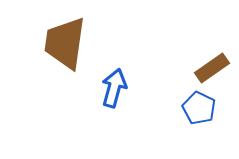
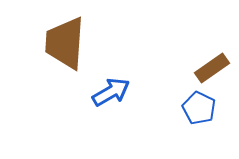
brown trapezoid: rotated 4 degrees counterclockwise
blue arrow: moved 3 px left, 4 px down; rotated 45 degrees clockwise
